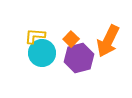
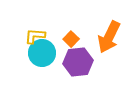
orange arrow: moved 1 px right, 4 px up
purple hexagon: moved 1 px left, 4 px down; rotated 8 degrees clockwise
